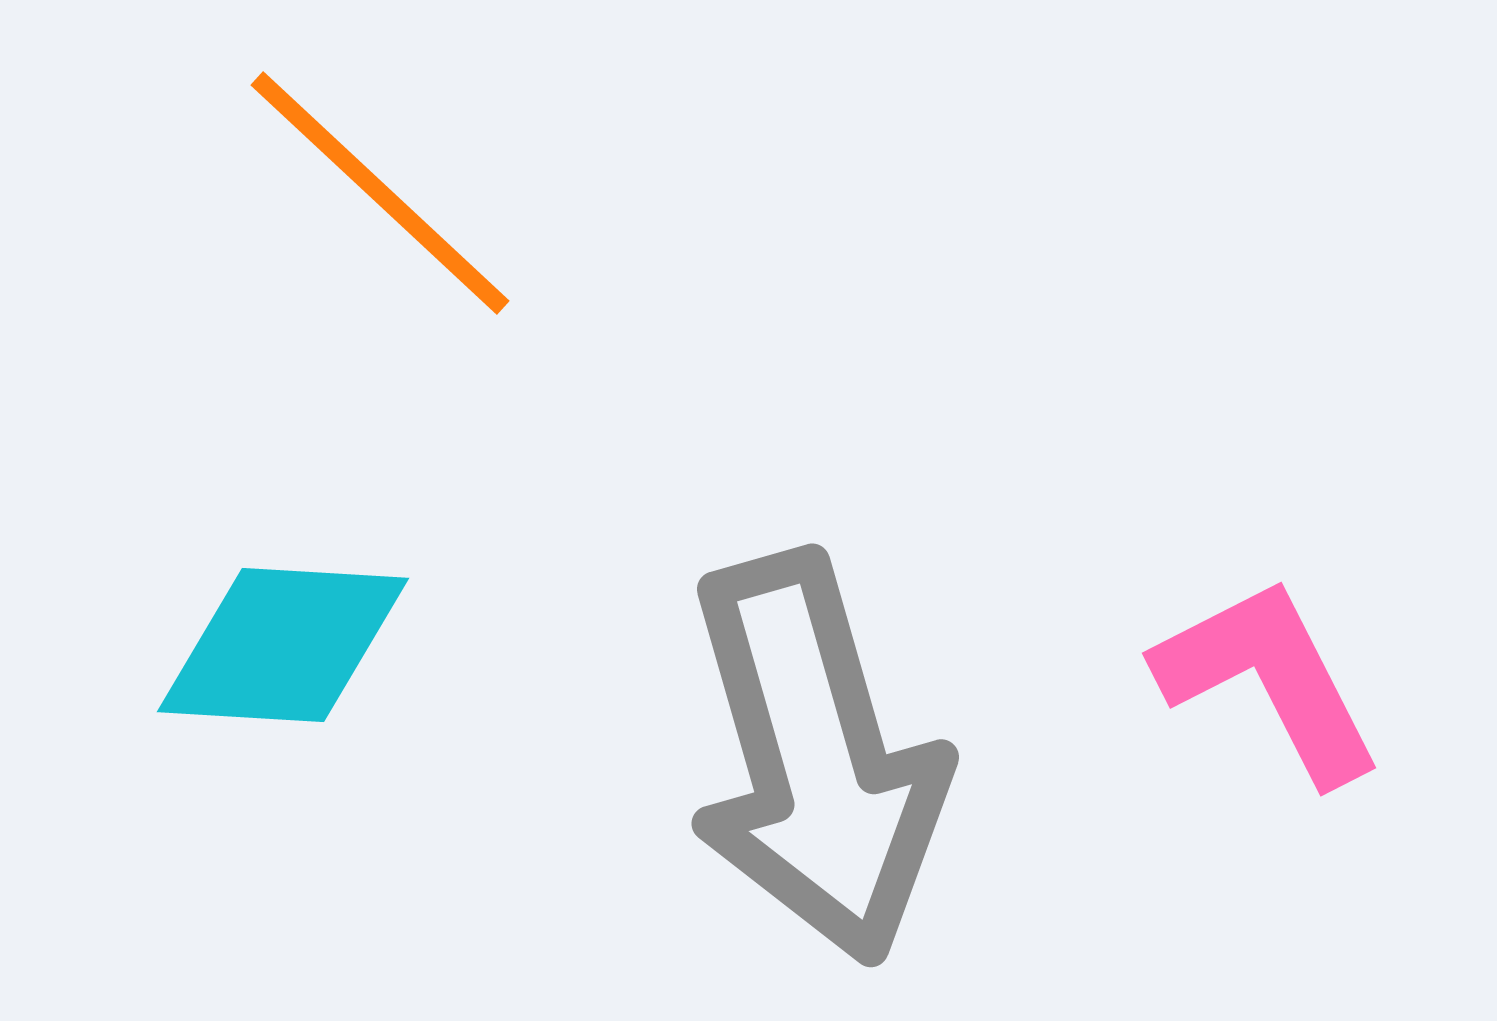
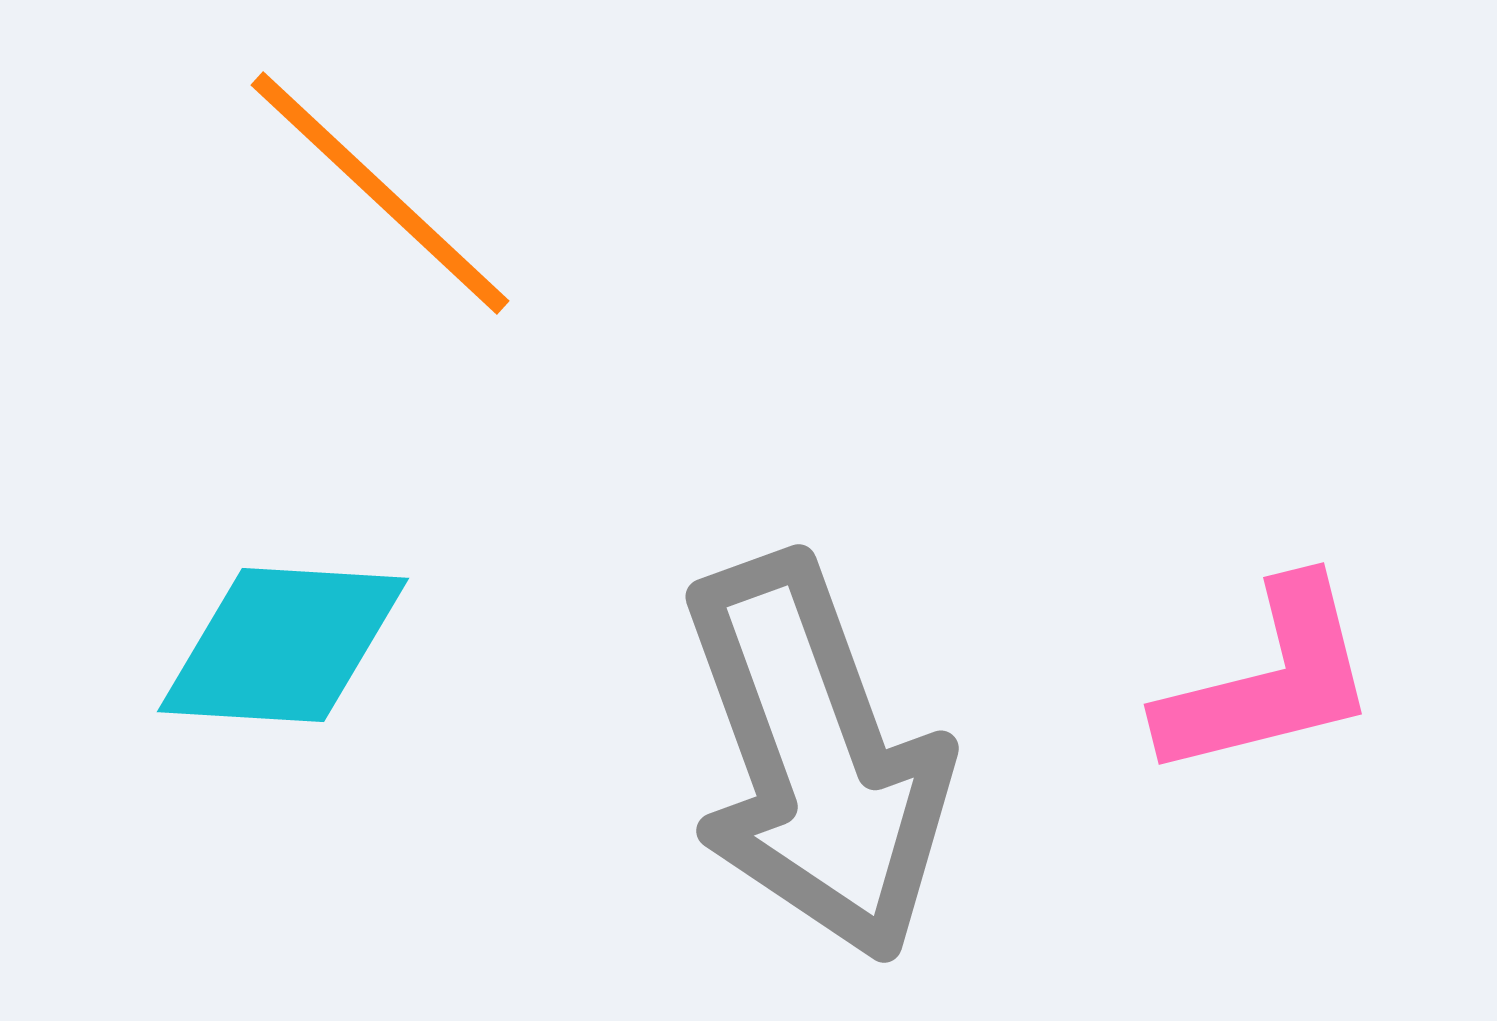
pink L-shape: rotated 103 degrees clockwise
gray arrow: rotated 4 degrees counterclockwise
